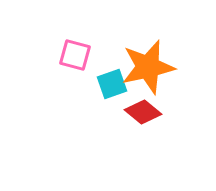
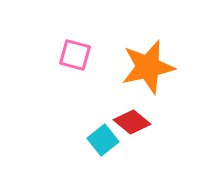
cyan square: moved 9 px left, 56 px down; rotated 20 degrees counterclockwise
red diamond: moved 11 px left, 10 px down
